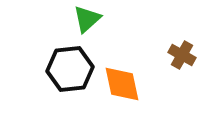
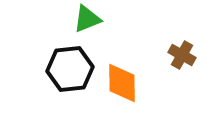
green triangle: rotated 20 degrees clockwise
orange diamond: moved 1 px up; rotated 12 degrees clockwise
